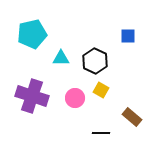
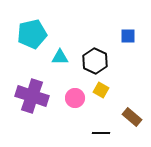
cyan triangle: moved 1 px left, 1 px up
